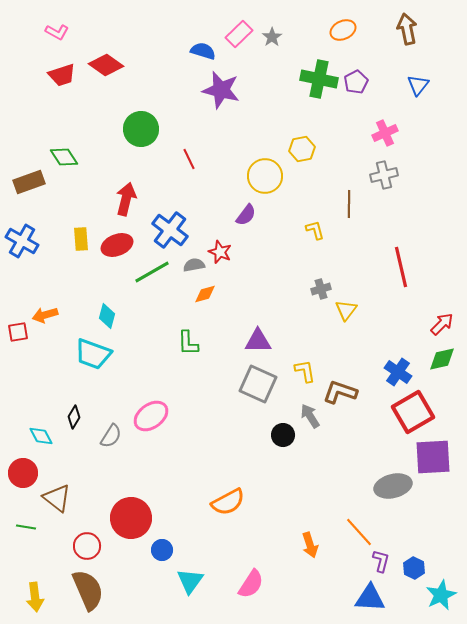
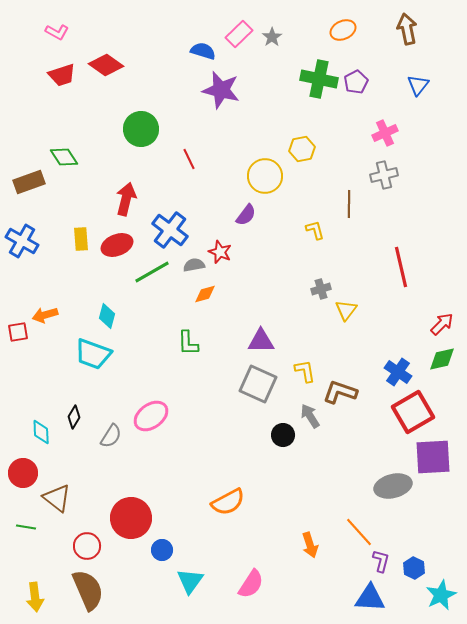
purple triangle at (258, 341): moved 3 px right
cyan diamond at (41, 436): moved 4 px up; rotated 25 degrees clockwise
